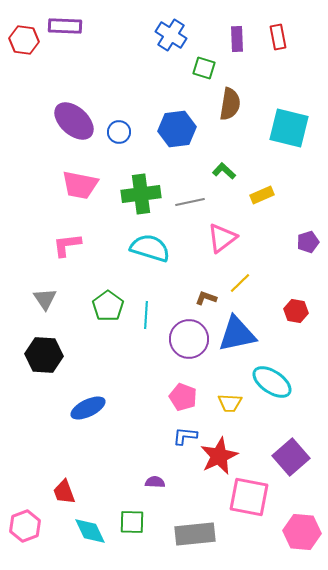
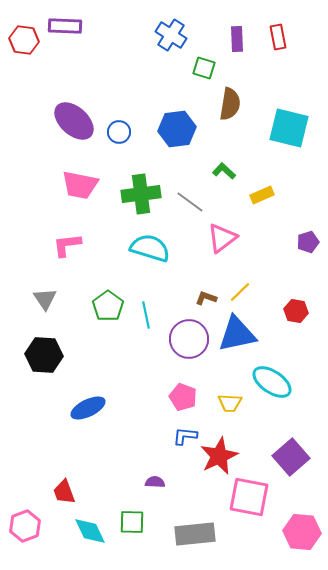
gray line at (190, 202): rotated 48 degrees clockwise
yellow line at (240, 283): moved 9 px down
cyan line at (146, 315): rotated 16 degrees counterclockwise
